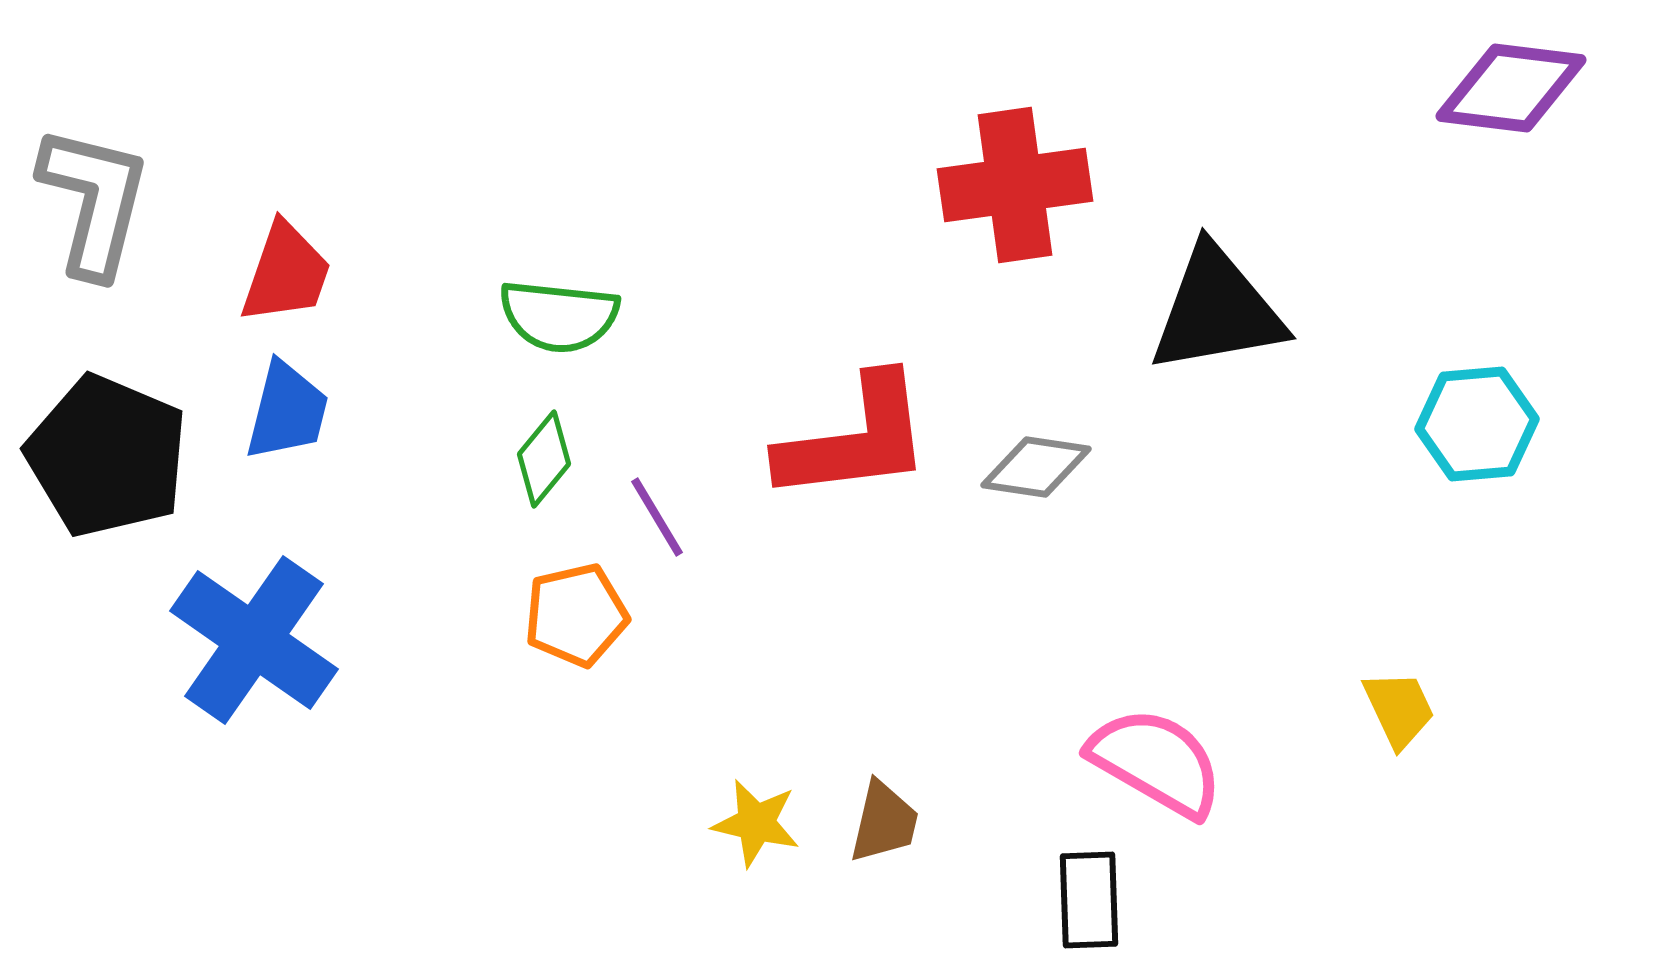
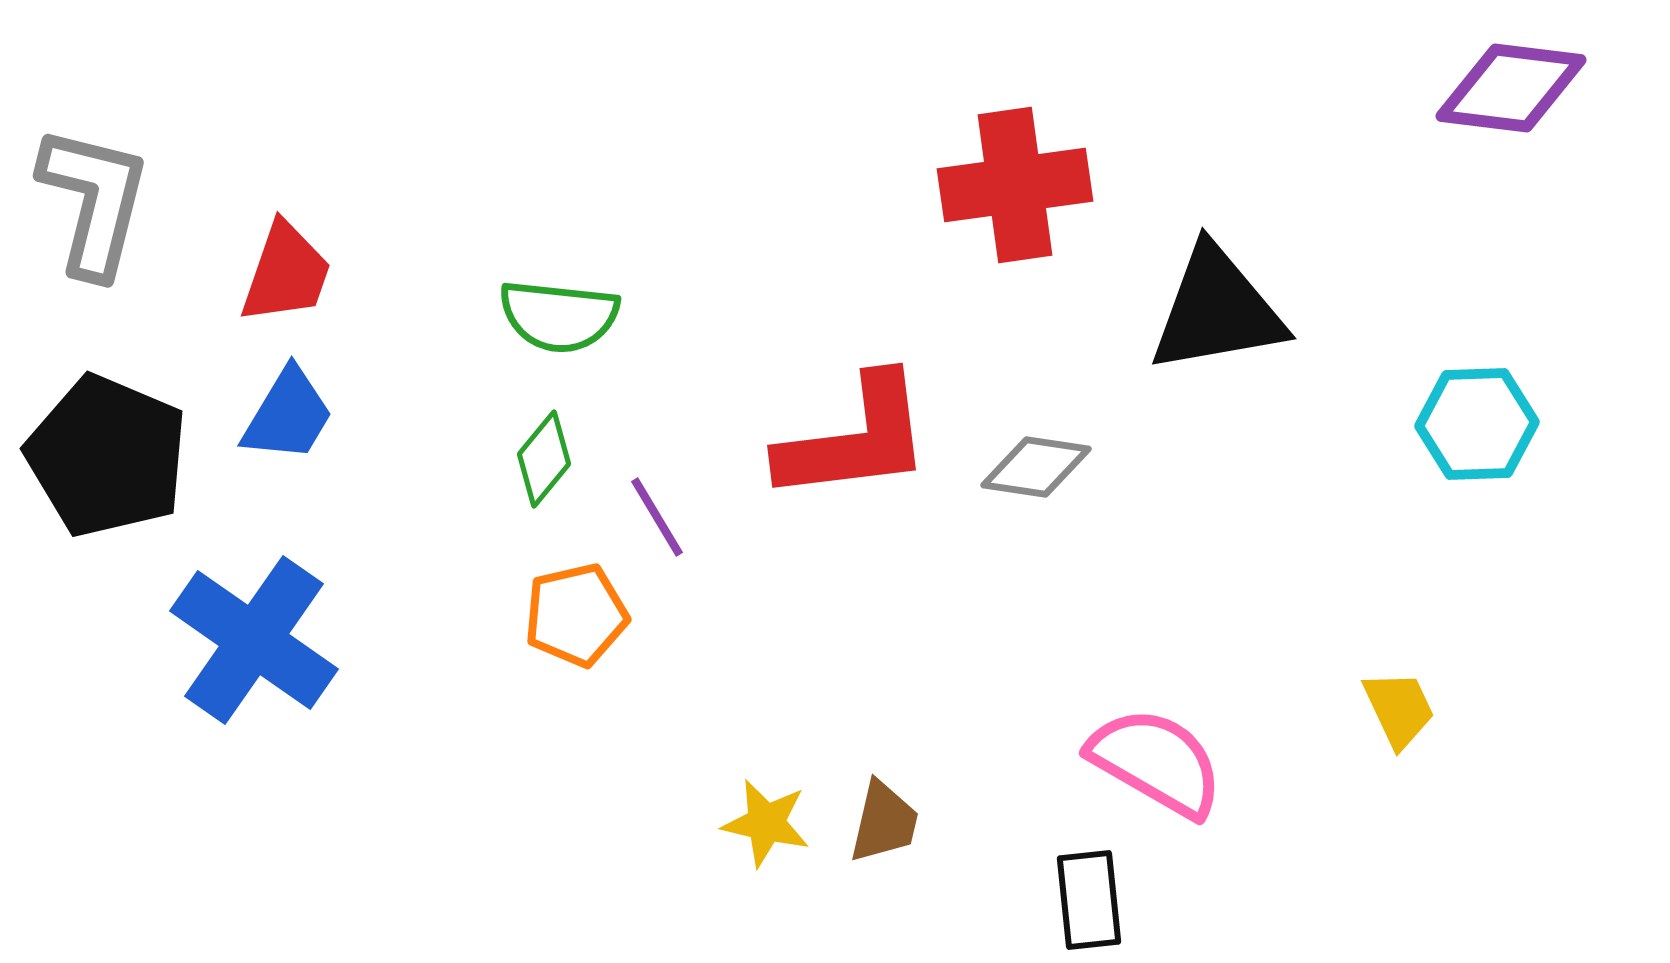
blue trapezoid: moved 1 px right, 4 px down; rotated 17 degrees clockwise
cyan hexagon: rotated 3 degrees clockwise
yellow star: moved 10 px right
black rectangle: rotated 4 degrees counterclockwise
